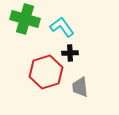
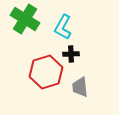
green cross: rotated 16 degrees clockwise
cyan L-shape: moved 1 px right; rotated 115 degrees counterclockwise
black cross: moved 1 px right, 1 px down
